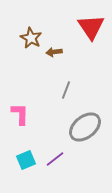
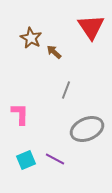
brown arrow: rotated 49 degrees clockwise
gray ellipse: moved 2 px right, 2 px down; rotated 16 degrees clockwise
purple line: rotated 66 degrees clockwise
